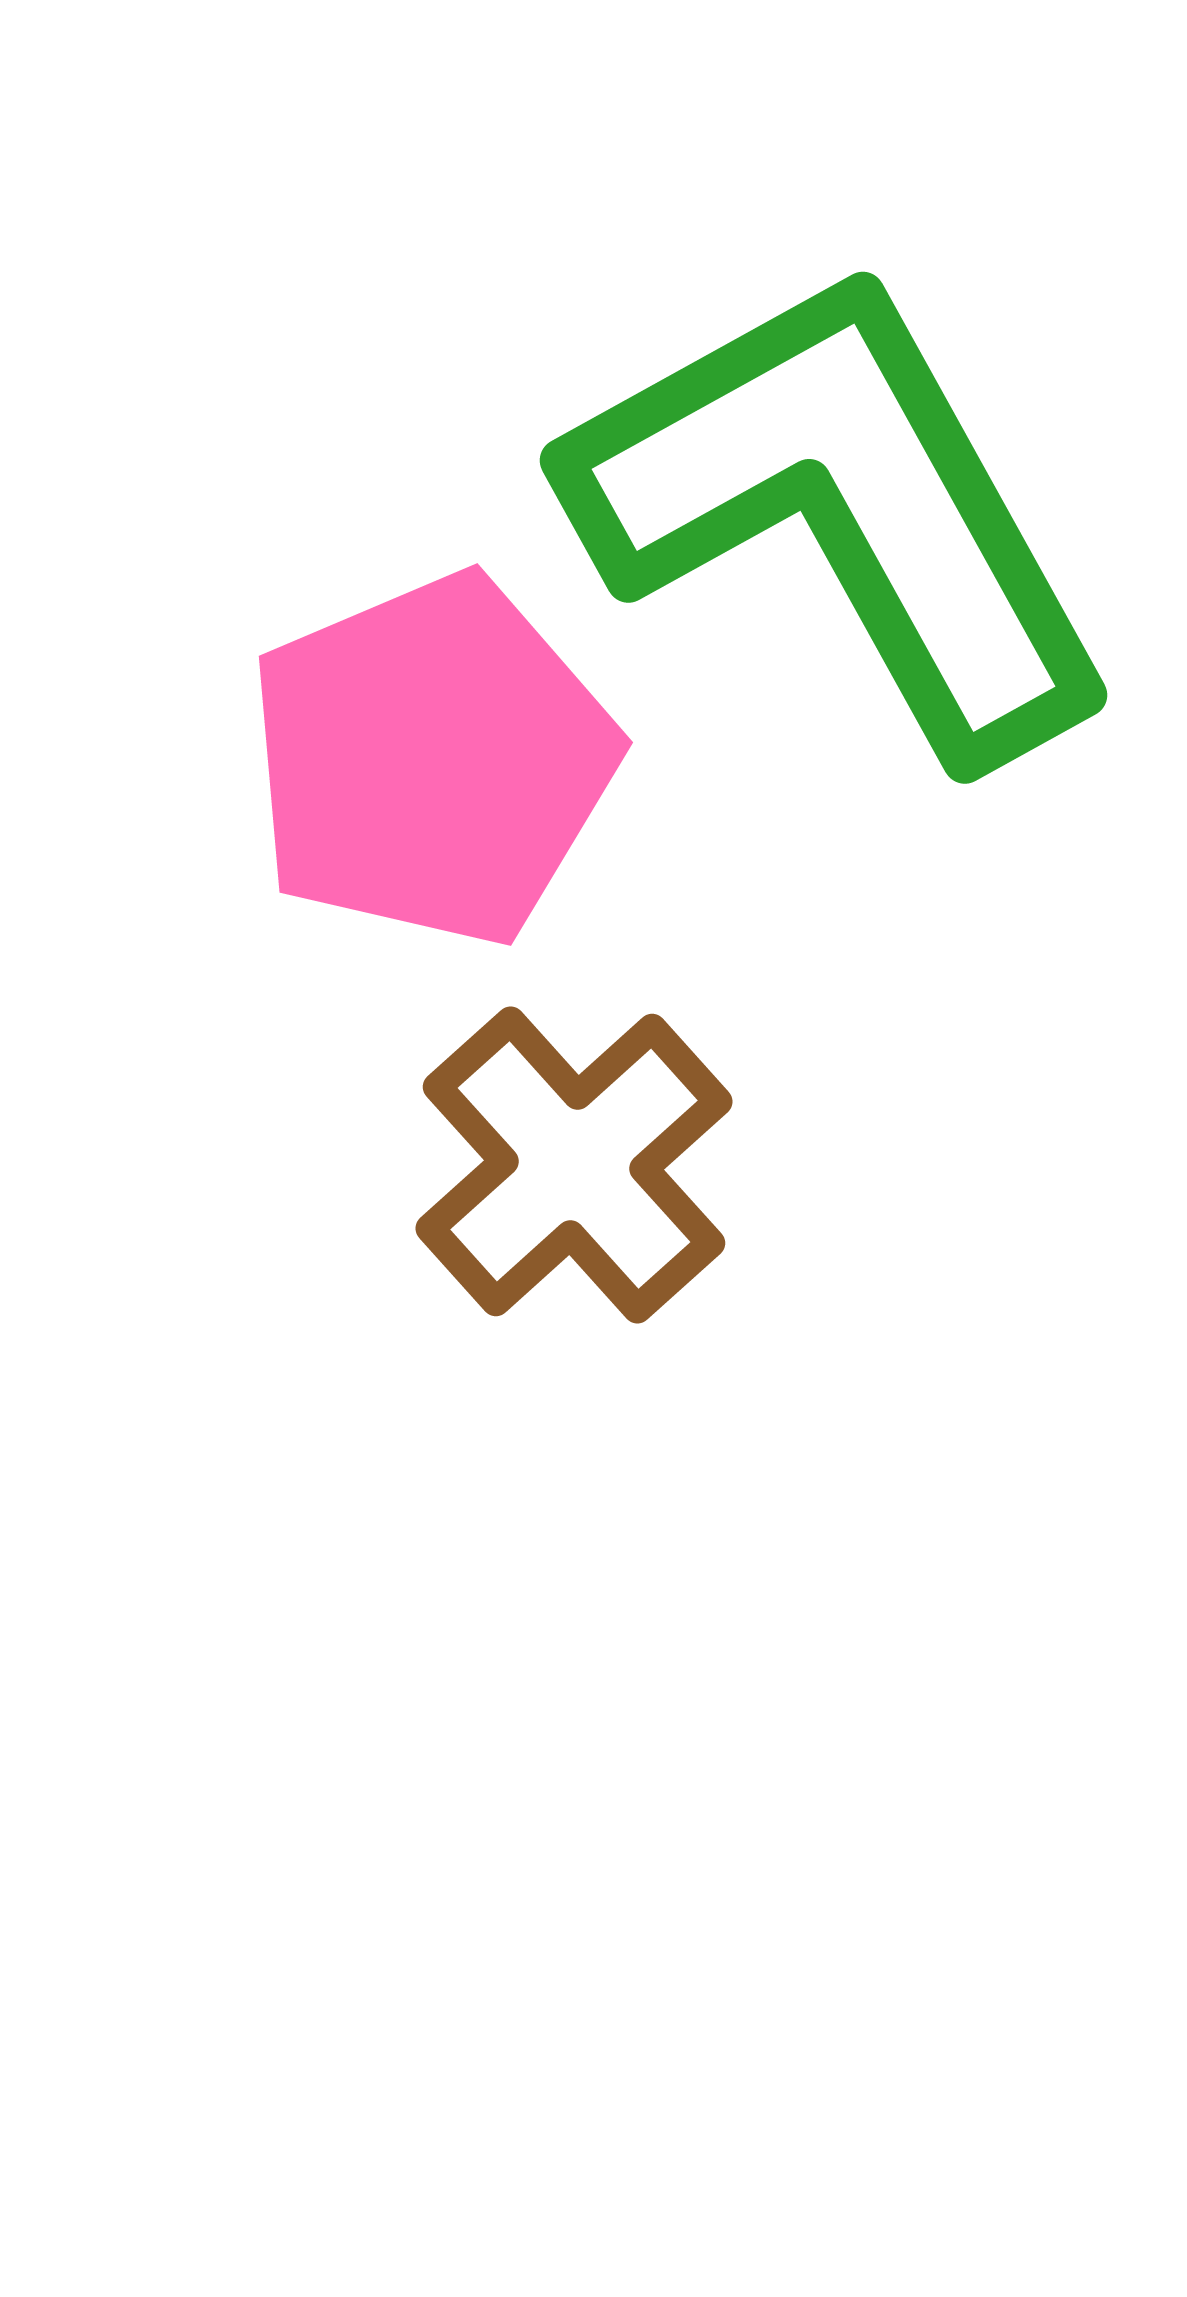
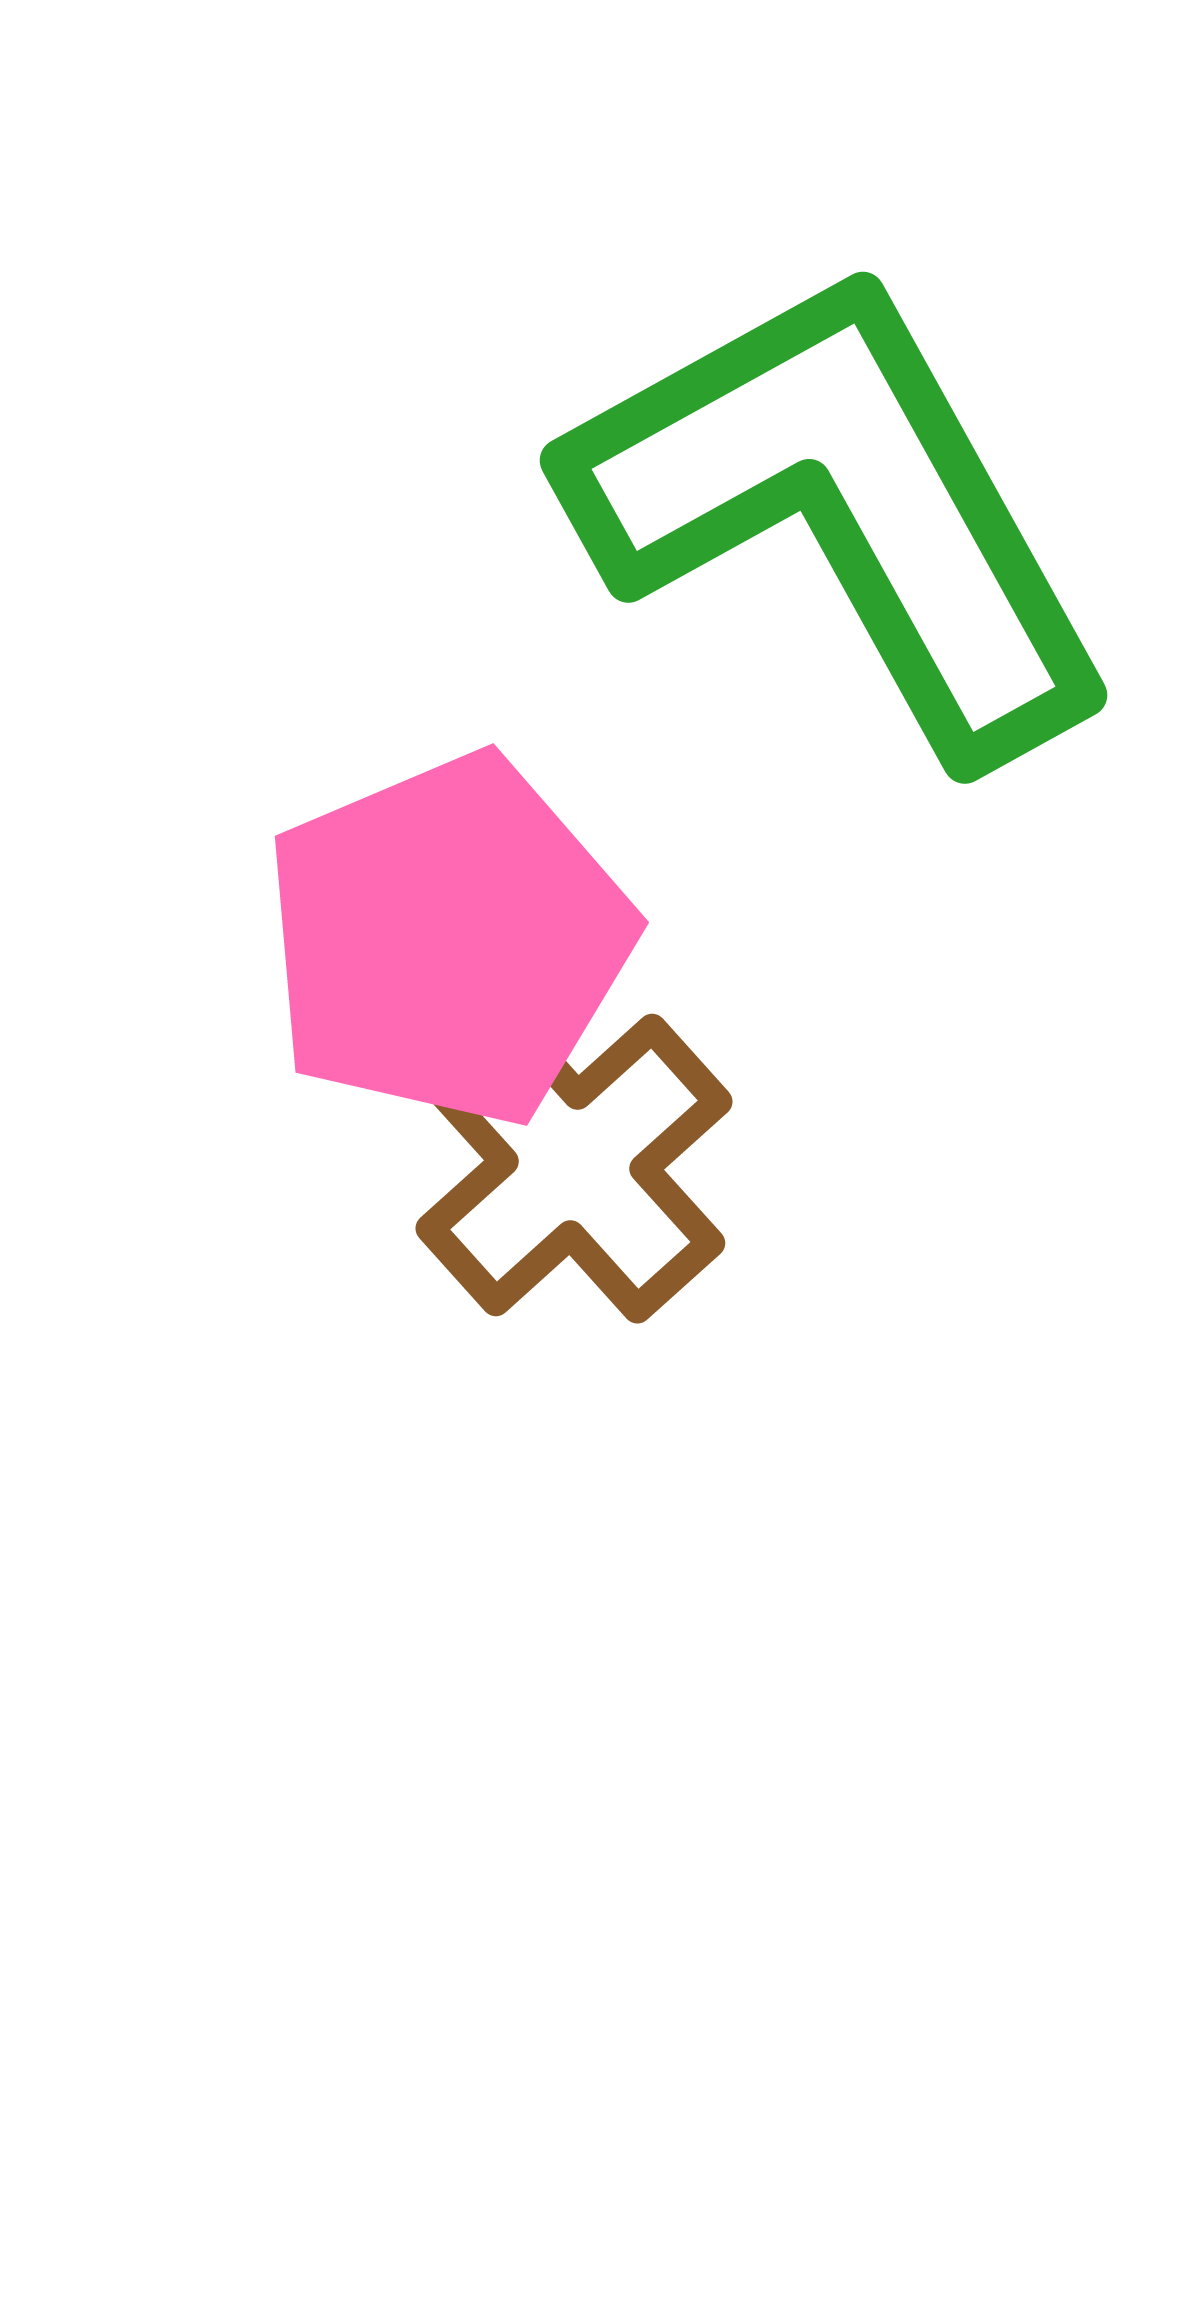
pink pentagon: moved 16 px right, 180 px down
